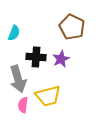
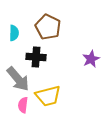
brown pentagon: moved 24 px left
cyan semicircle: rotated 21 degrees counterclockwise
purple star: moved 30 px right
gray arrow: rotated 24 degrees counterclockwise
